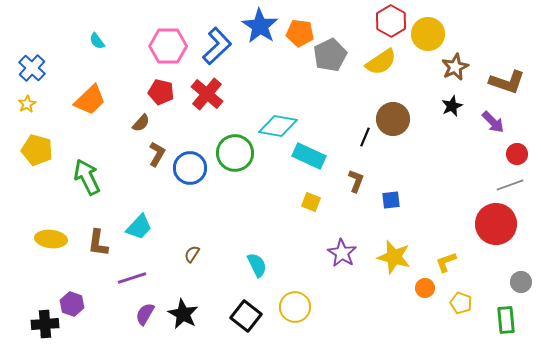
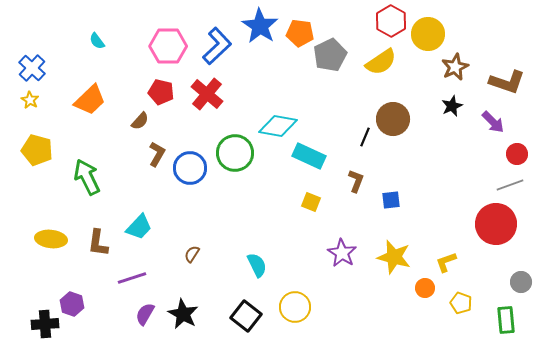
yellow star at (27, 104): moved 3 px right, 4 px up; rotated 12 degrees counterclockwise
brown semicircle at (141, 123): moved 1 px left, 2 px up
